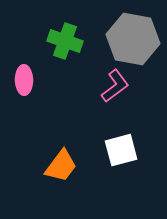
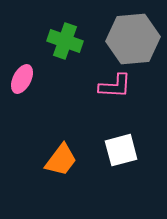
gray hexagon: rotated 15 degrees counterclockwise
pink ellipse: moved 2 px left, 1 px up; rotated 28 degrees clockwise
pink L-shape: rotated 40 degrees clockwise
orange trapezoid: moved 6 px up
